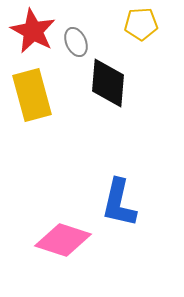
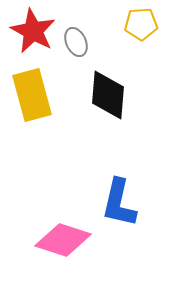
black diamond: moved 12 px down
